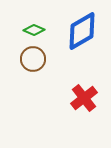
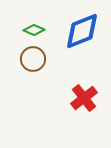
blue diamond: rotated 9 degrees clockwise
